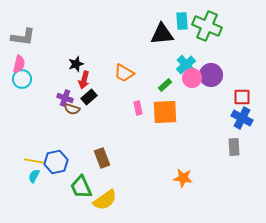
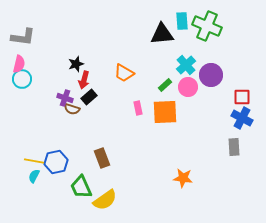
pink circle: moved 4 px left, 9 px down
